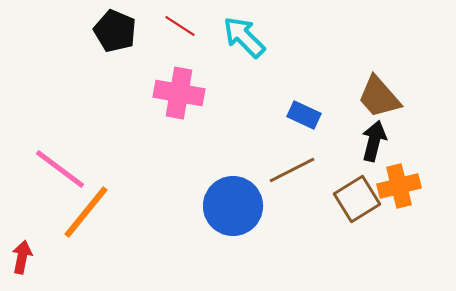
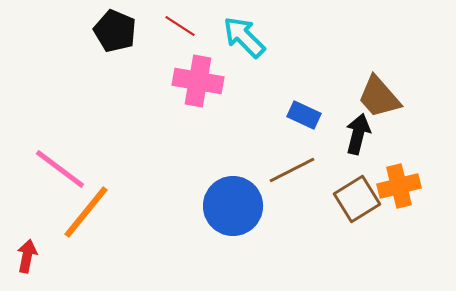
pink cross: moved 19 px right, 12 px up
black arrow: moved 16 px left, 7 px up
red arrow: moved 5 px right, 1 px up
